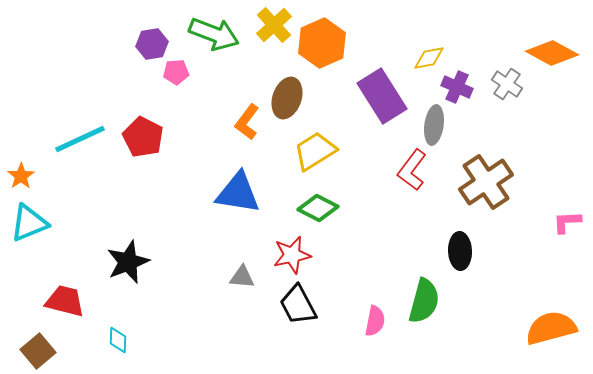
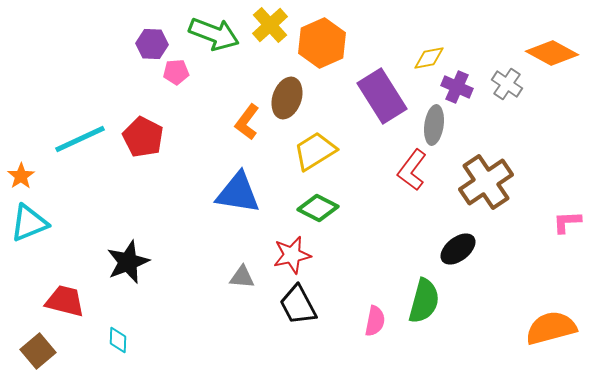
yellow cross: moved 4 px left
purple hexagon: rotated 12 degrees clockwise
black ellipse: moved 2 px left, 2 px up; rotated 54 degrees clockwise
